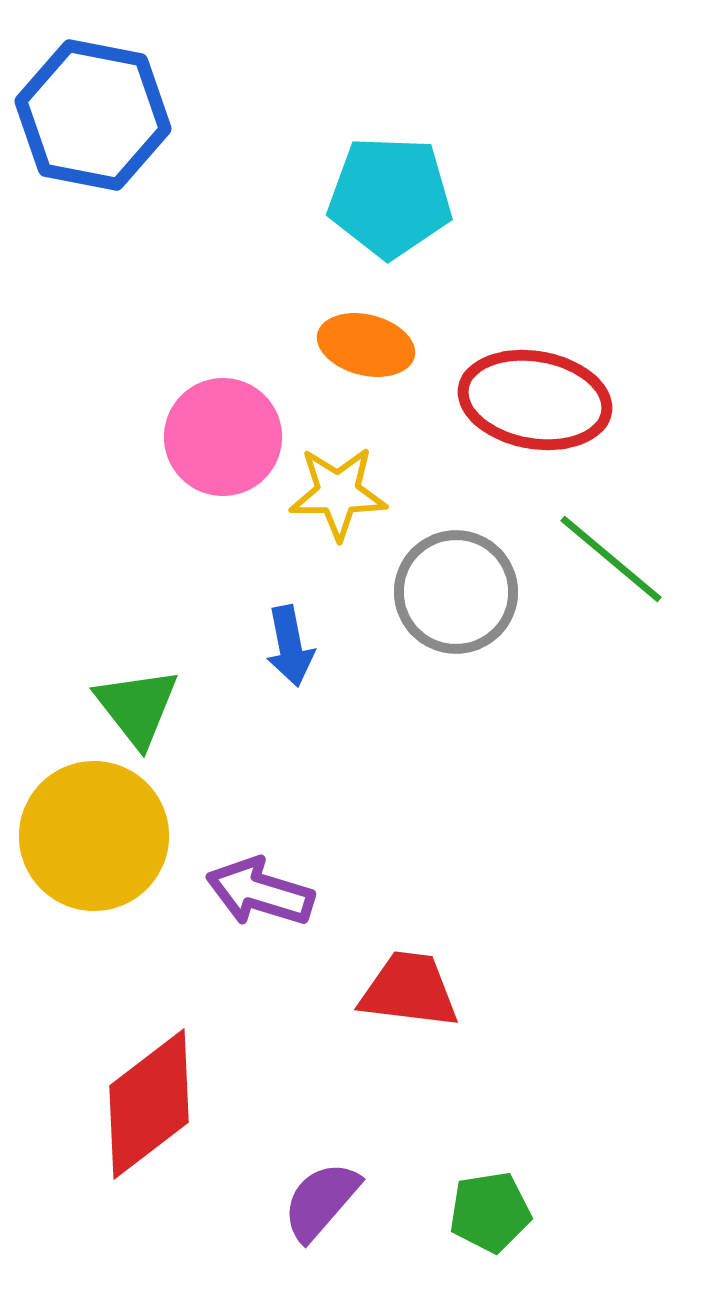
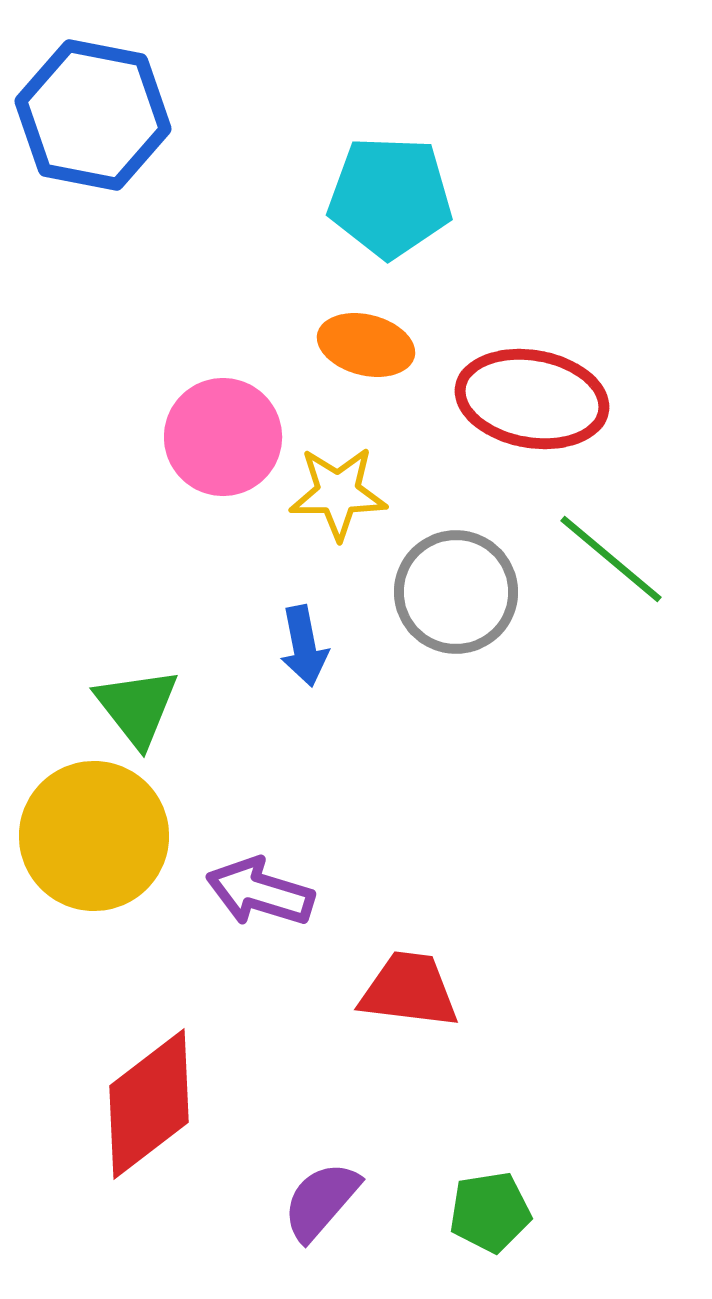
red ellipse: moved 3 px left, 1 px up
blue arrow: moved 14 px right
